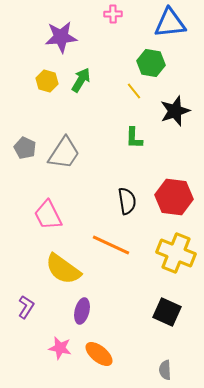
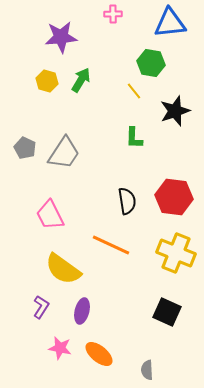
pink trapezoid: moved 2 px right
purple L-shape: moved 15 px right
gray semicircle: moved 18 px left
